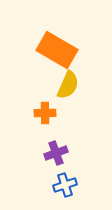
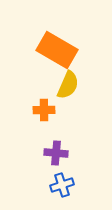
orange cross: moved 1 px left, 3 px up
purple cross: rotated 25 degrees clockwise
blue cross: moved 3 px left
